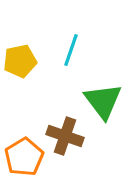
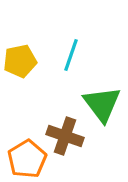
cyan line: moved 5 px down
green triangle: moved 1 px left, 3 px down
orange pentagon: moved 3 px right, 2 px down
